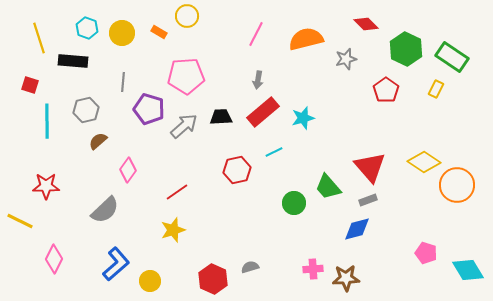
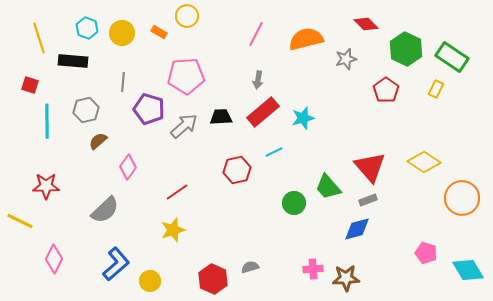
pink diamond at (128, 170): moved 3 px up
orange circle at (457, 185): moved 5 px right, 13 px down
